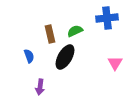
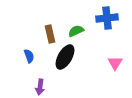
green semicircle: moved 1 px right
